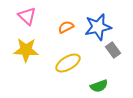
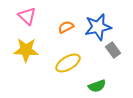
green semicircle: moved 2 px left
